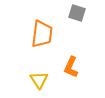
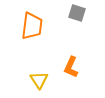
orange trapezoid: moved 10 px left, 8 px up
